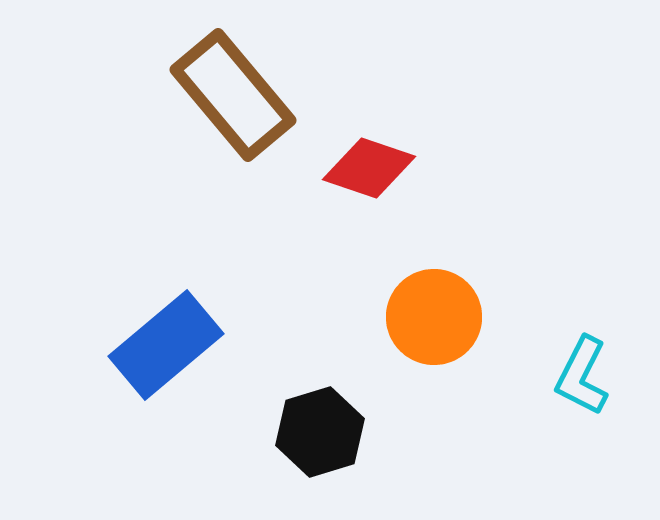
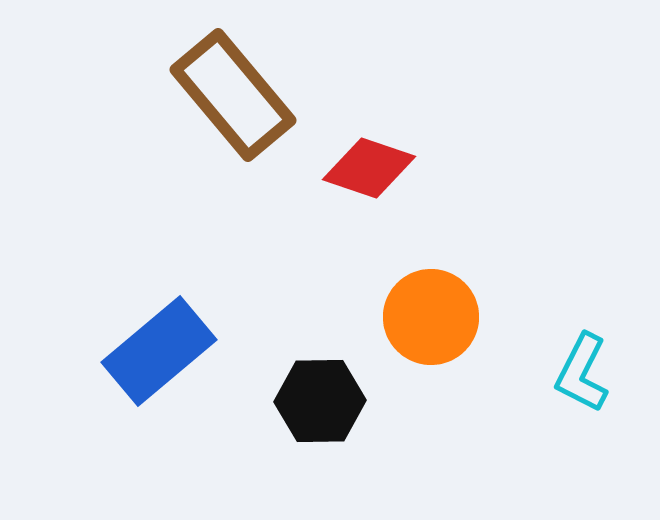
orange circle: moved 3 px left
blue rectangle: moved 7 px left, 6 px down
cyan L-shape: moved 3 px up
black hexagon: moved 31 px up; rotated 16 degrees clockwise
